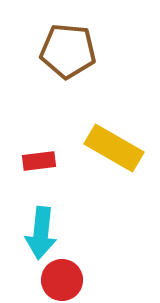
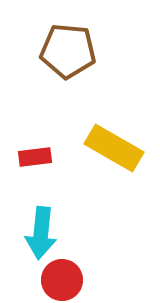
red rectangle: moved 4 px left, 4 px up
